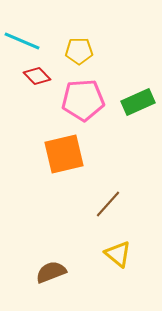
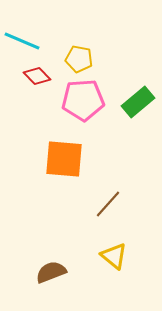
yellow pentagon: moved 8 px down; rotated 12 degrees clockwise
green rectangle: rotated 16 degrees counterclockwise
orange square: moved 5 px down; rotated 18 degrees clockwise
yellow triangle: moved 4 px left, 2 px down
